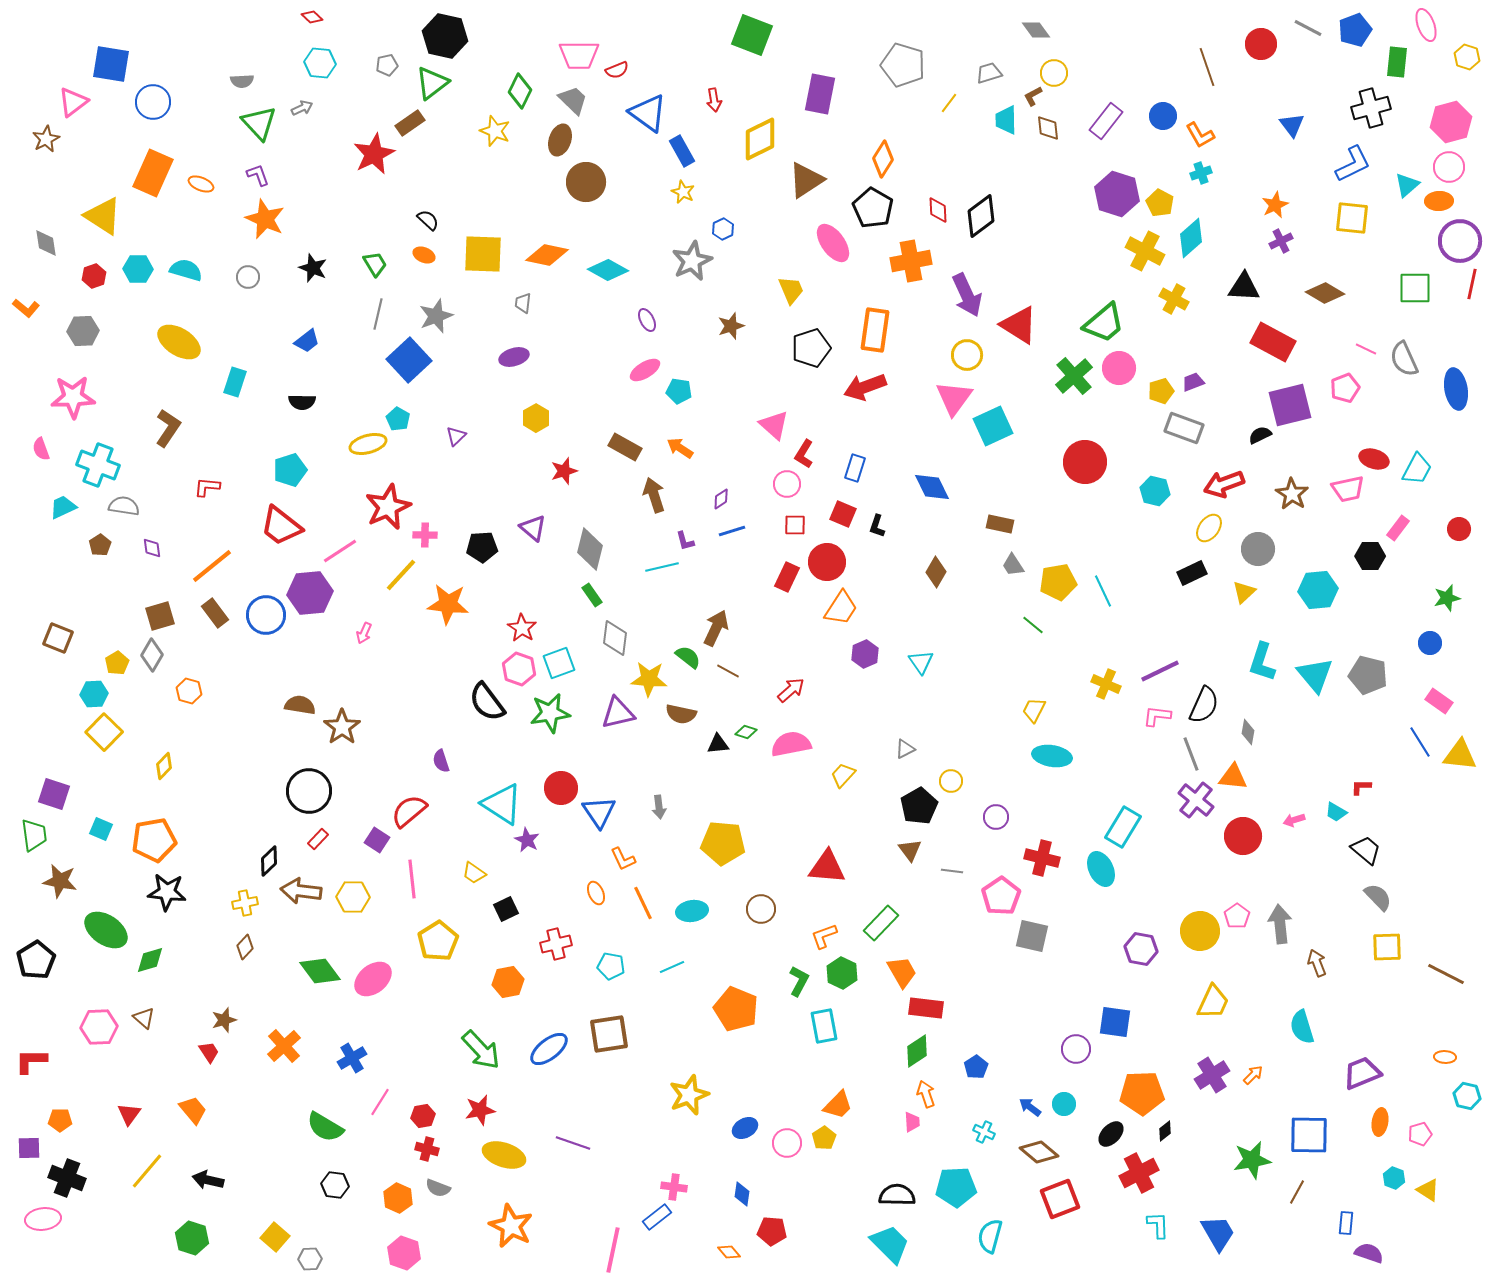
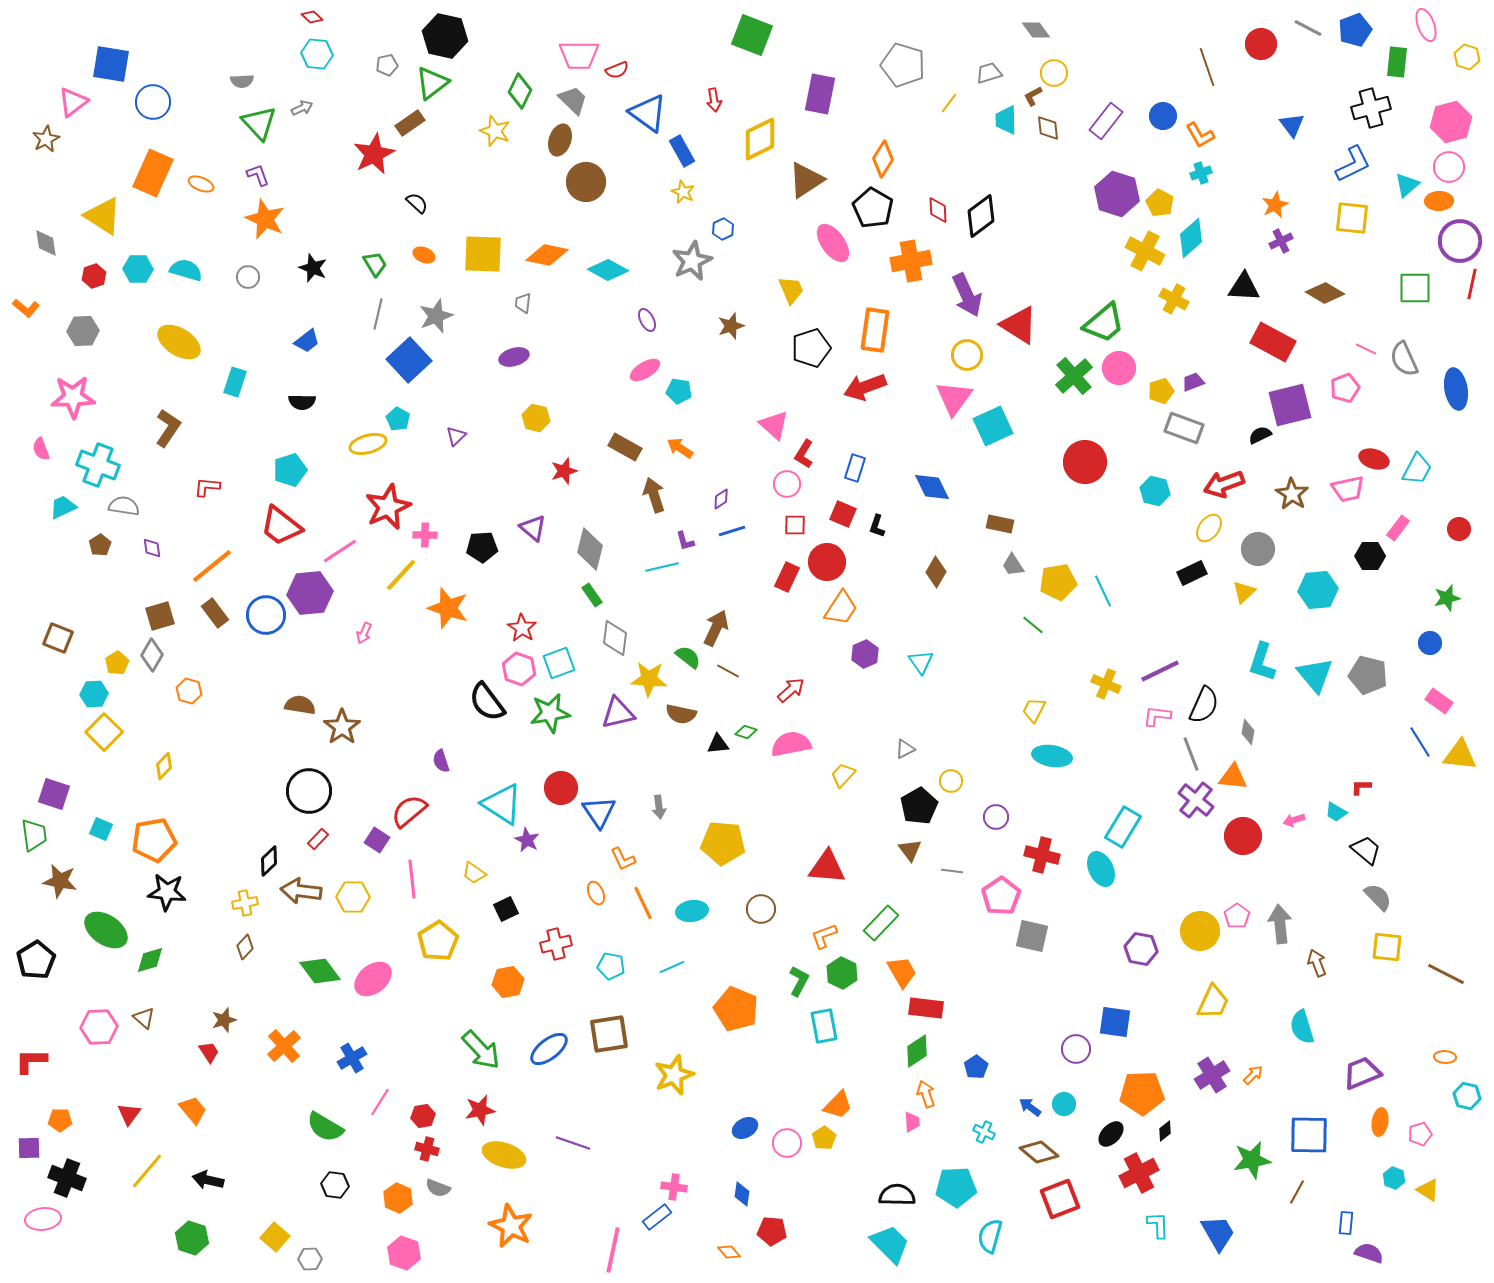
cyan hexagon at (320, 63): moved 3 px left, 9 px up
black semicircle at (428, 220): moved 11 px left, 17 px up
yellow hexagon at (536, 418): rotated 16 degrees counterclockwise
orange star at (448, 604): moved 4 px down; rotated 12 degrees clockwise
red cross at (1042, 858): moved 3 px up
yellow square at (1387, 947): rotated 8 degrees clockwise
yellow star at (689, 1095): moved 15 px left, 20 px up
